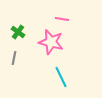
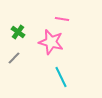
gray line: rotated 32 degrees clockwise
